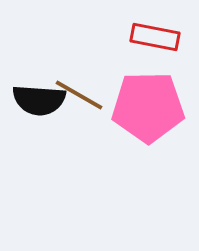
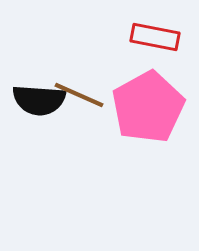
brown line: rotated 6 degrees counterclockwise
pink pentagon: rotated 28 degrees counterclockwise
